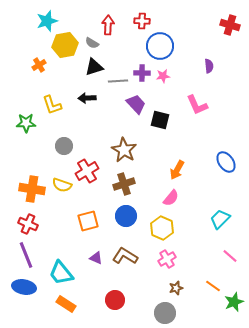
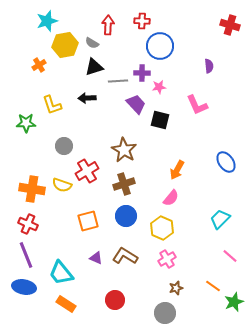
pink star at (163, 76): moved 4 px left, 11 px down
